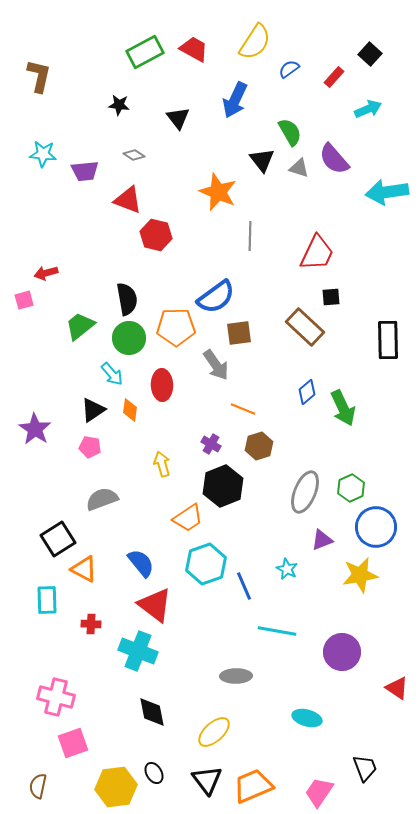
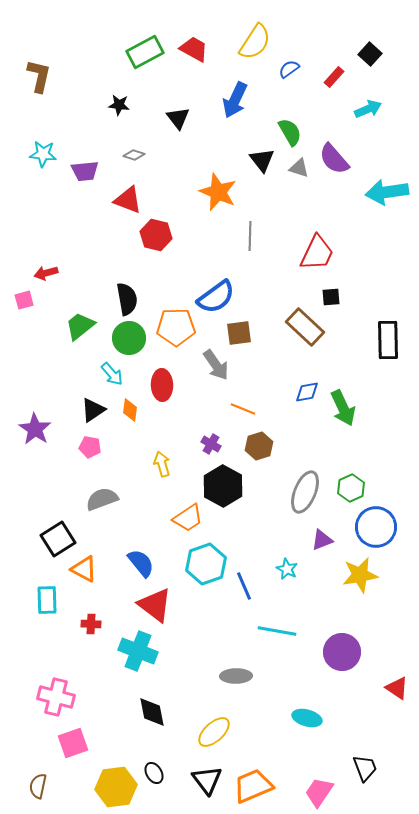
gray diamond at (134, 155): rotated 15 degrees counterclockwise
blue diamond at (307, 392): rotated 30 degrees clockwise
black hexagon at (223, 486): rotated 9 degrees counterclockwise
